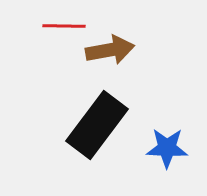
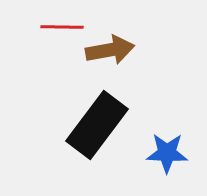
red line: moved 2 px left, 1 px down
blue star: moved 5 px down
